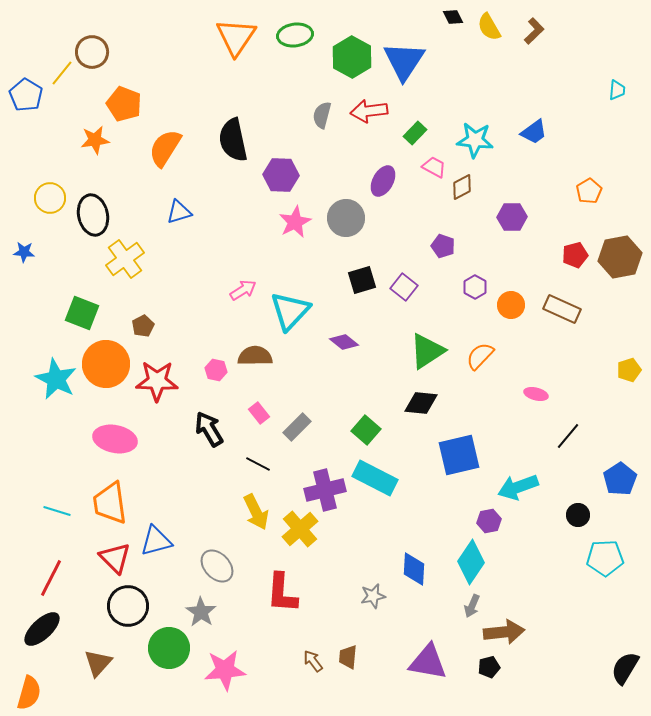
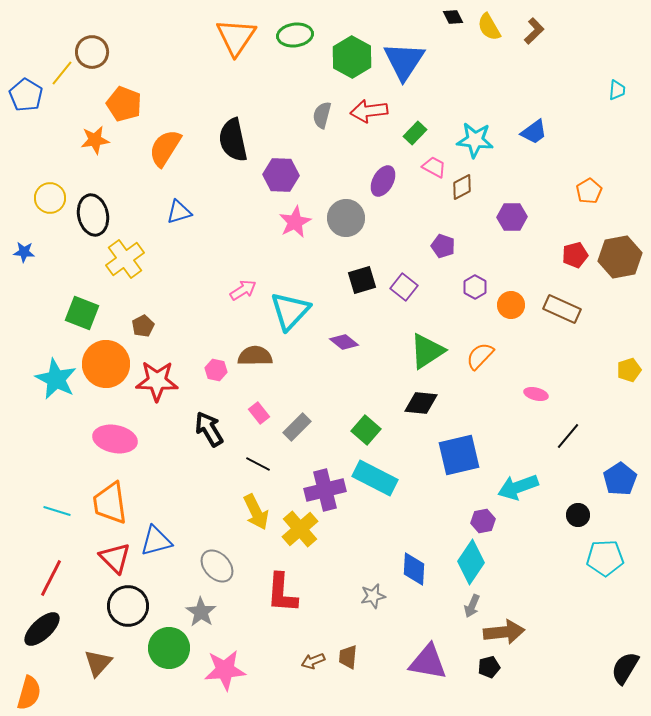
purple hexagon at (489, 521): moved 6 px left
brown arrow at (313, 661): rotated 75 degrees counterclockwise
